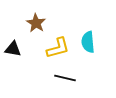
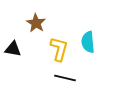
yellow L-shape: moved 1 px right, 1 px down; rotated 60 degrees counterclockwise
